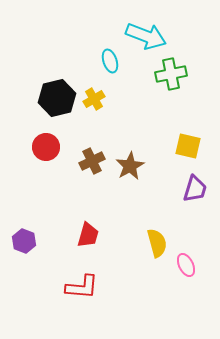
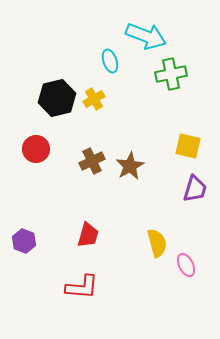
red circle: moved 10 px left, 2 px down
